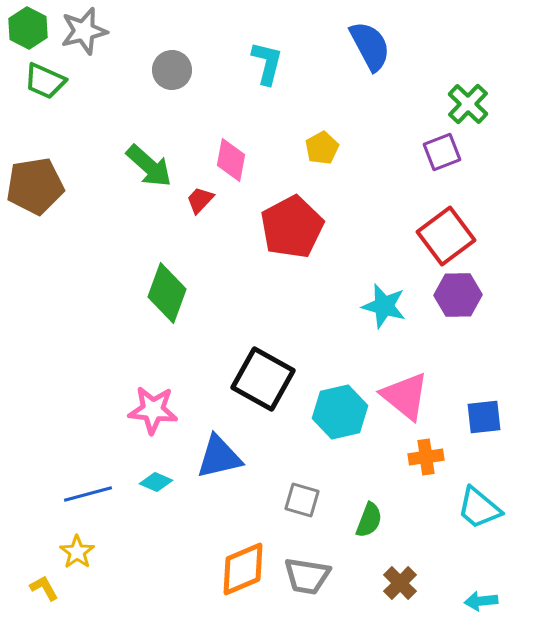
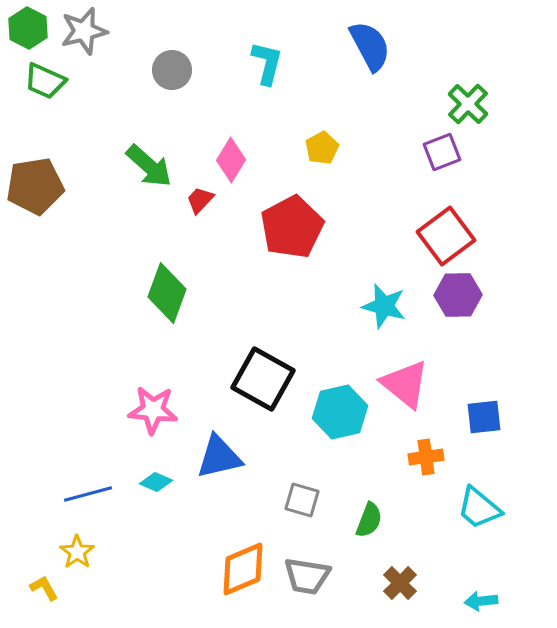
pink diamond: rotated 21 degrees clockwise
pink triangle: moved 12 px up
